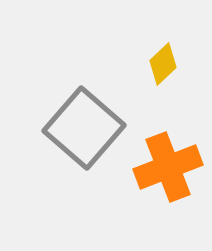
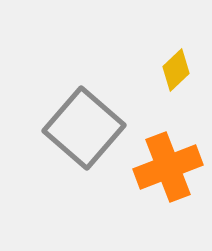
yellow diamond: moved 13 px right, 6 px down
